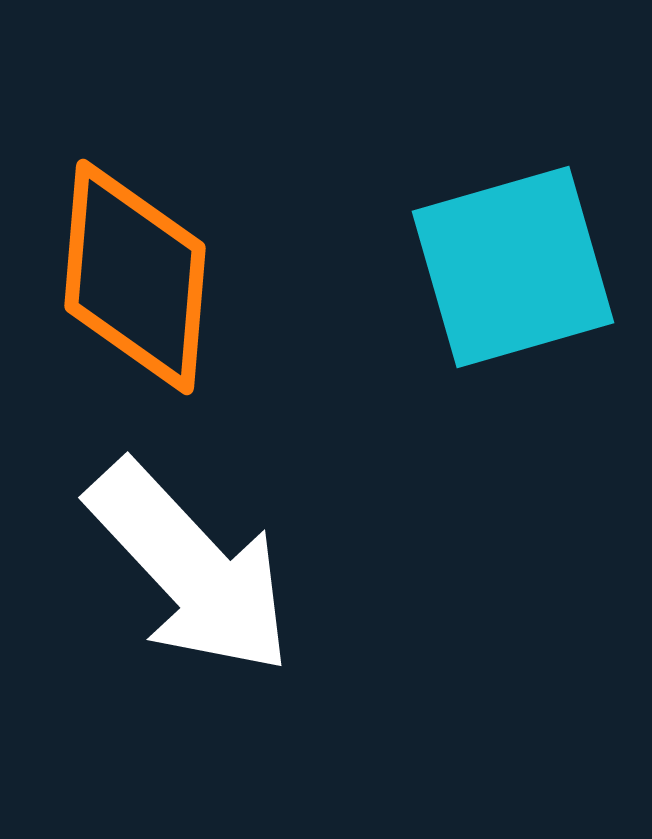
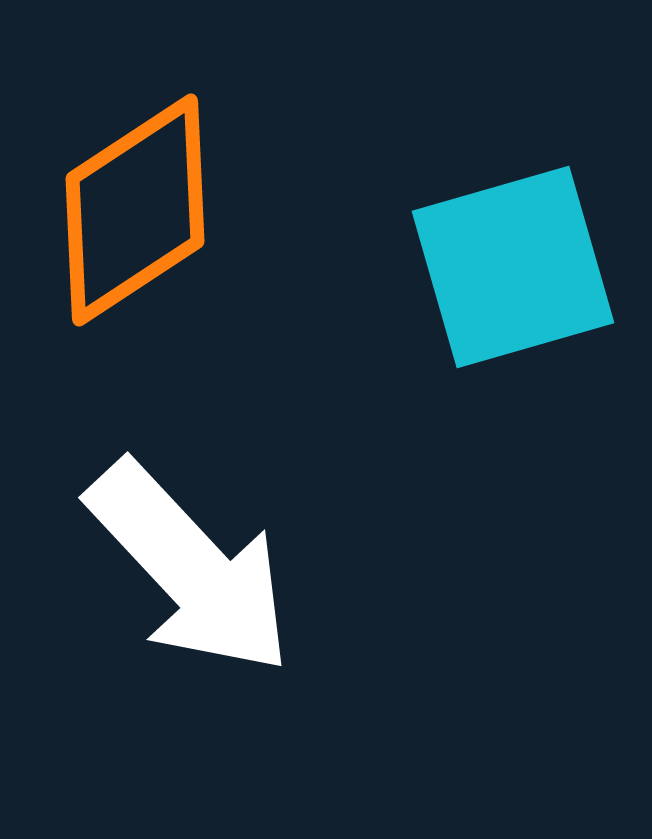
orange diamond: moved 67 px up; rotated 52 degrees clockwise
